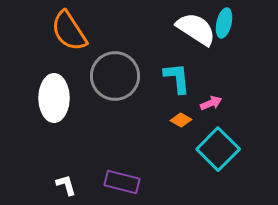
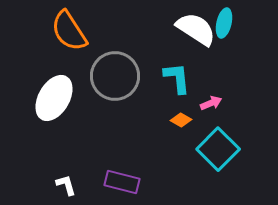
white ellipse: rotated 30 degrees clockwise
